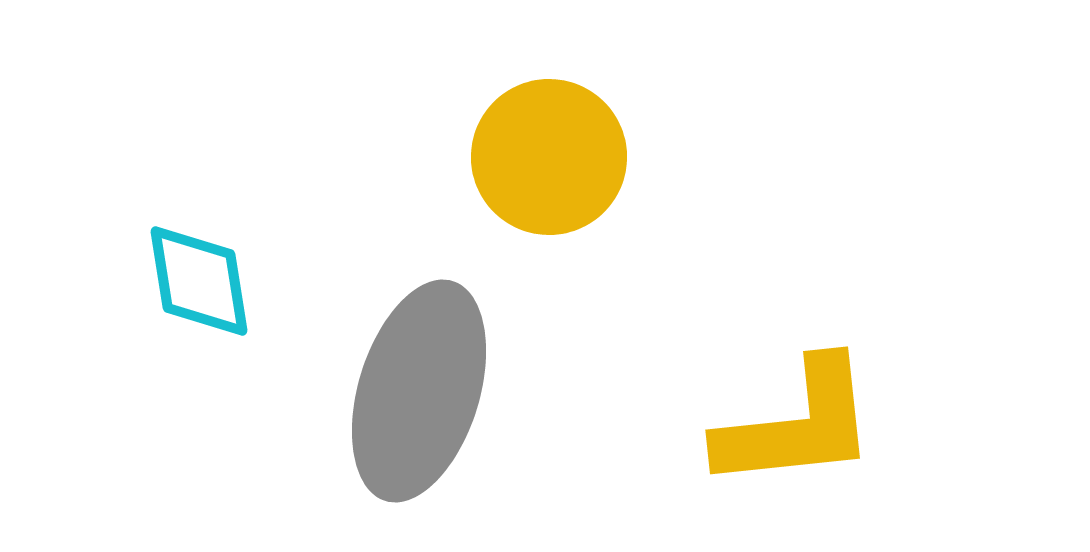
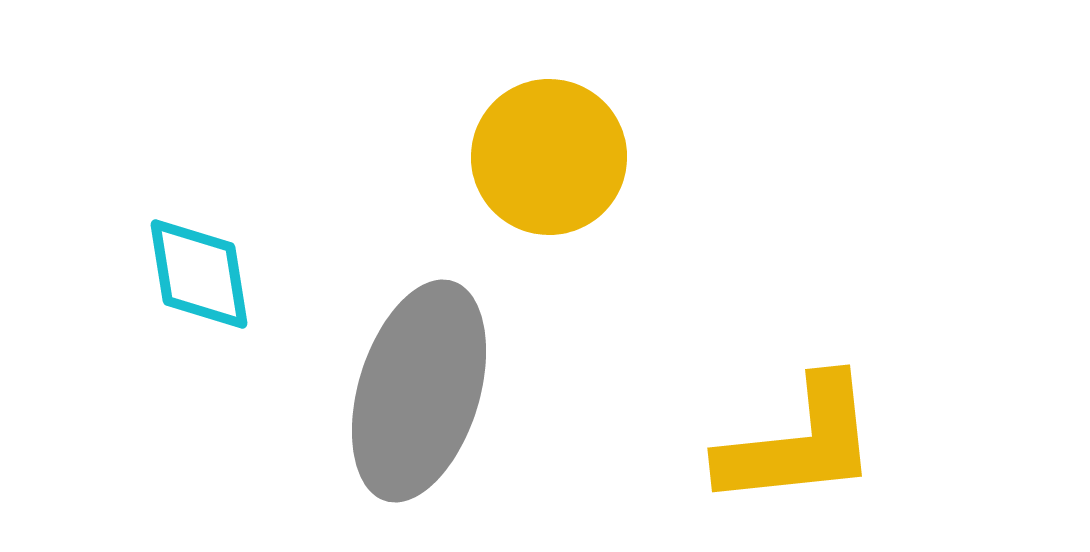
cyan diamond: moved 7 px up
yellow L-shape: moved 2 px right, 18 px down
